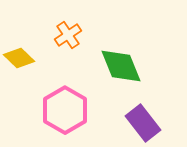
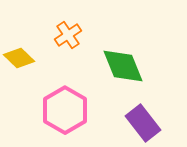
green diamond: moved 2 px right
